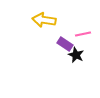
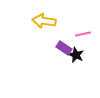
yellow arrow: moved 1 px down
purple rectangle: moved 1 px left, 4 px down
